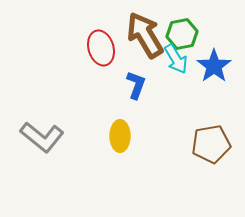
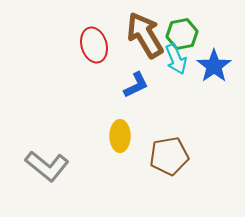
red ellipse: moved 7 px left, 3 px up
cyan arrow: rotated 8 degrees clockwise
blue L-shape: rotated 44 degrees clockwise
gray L-shape: moved 5 px right, 29 px down
brown pentagon: moved 42 px left, 12 px down
